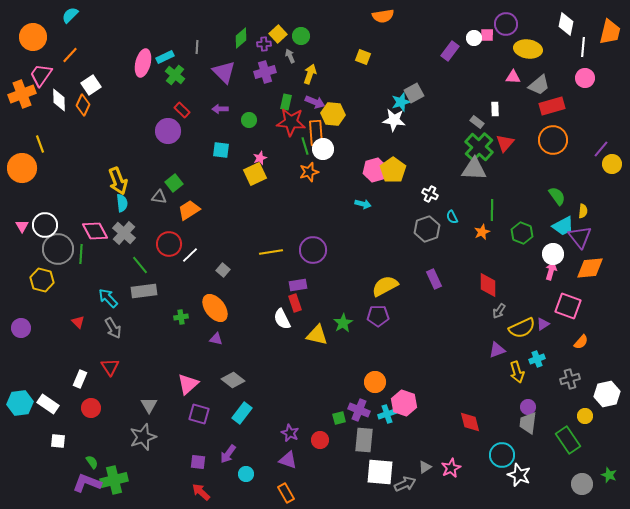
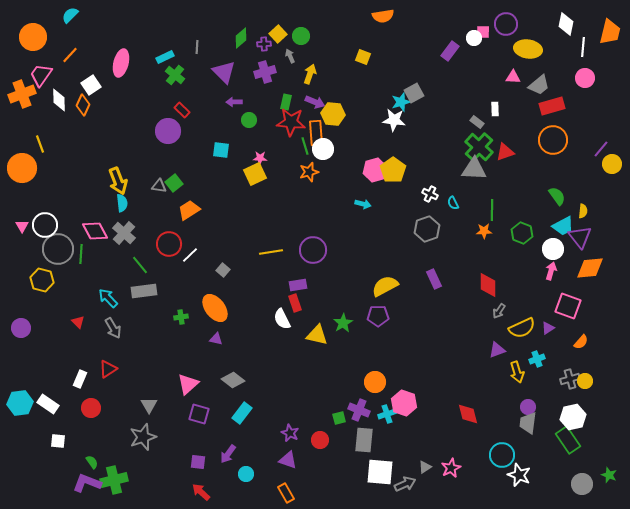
pink square at (487, 35): moved 4 px left, 3 px up
pink ellipse at (143, 63): moved 22 px left
purple arrow at (220, 109): moved 14 px right, 7 px up
red triangle at (505, 143): moved 9 px down; rotated 30 degrees clockwise
pink star at (260, 158): rotated 24 degrees clockwise
gray triangle at (159, 197): moved 11 px up
cyan semicircle at (452, 217): moved 1 px right, 14 px up
orange star at (482, 232): moved 2 px right, 1 px up; rotated 21 degrees clockwise
white circle at (553, 254): moved 5 px up
purple triangle at (543, 324): moved 5 px right, 4 px down
red triangle at (110, 367): moved 2 px left, 2 px down; rotated 30 degrees clockwise
white hexagon at (607, 394): moved 34 px left, 23 px down
yellow circle at (585, 416): moved 35 px up
red diamond at (470, 422): moved 2 px left, 8 px up
